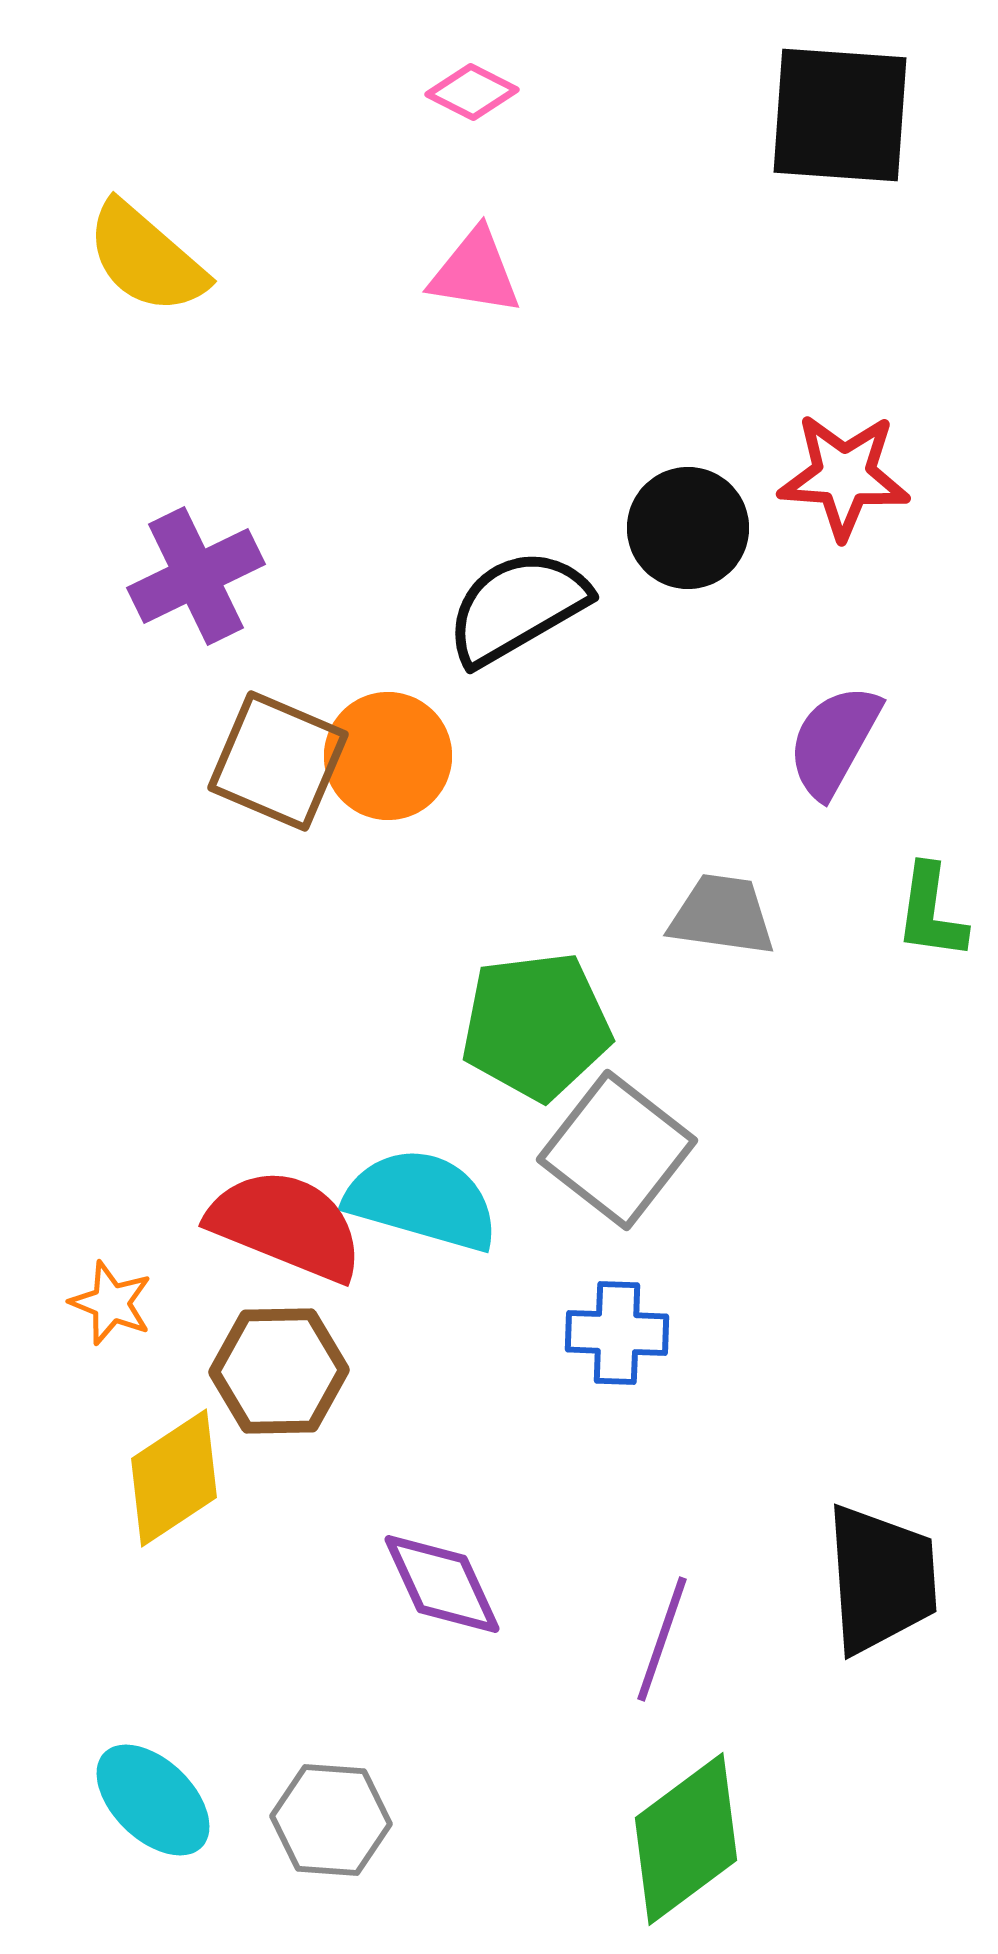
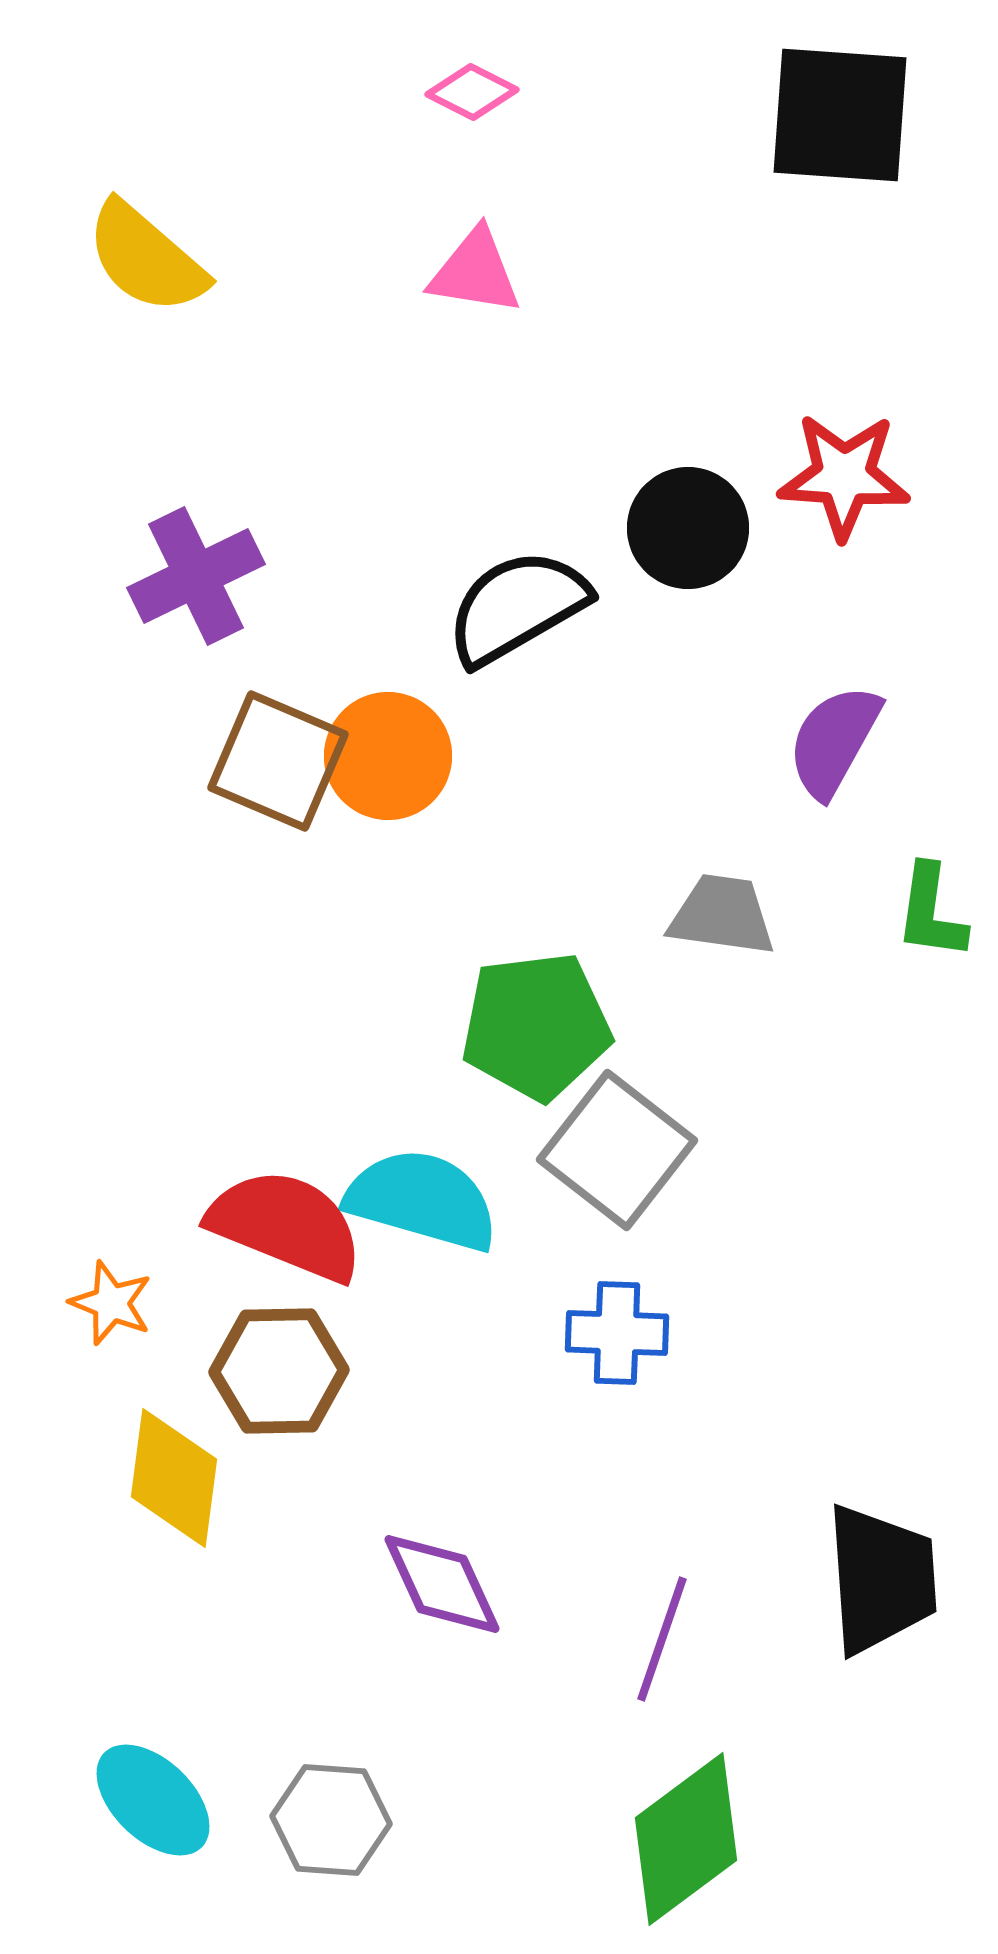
yellow diamond: rotated 49 degrees counterclockwise
